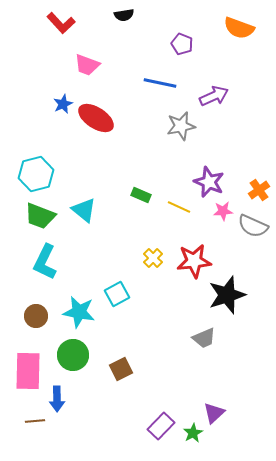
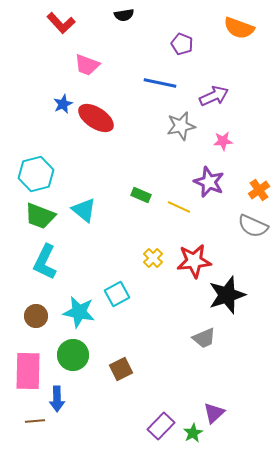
pink star: moved 70 px up
